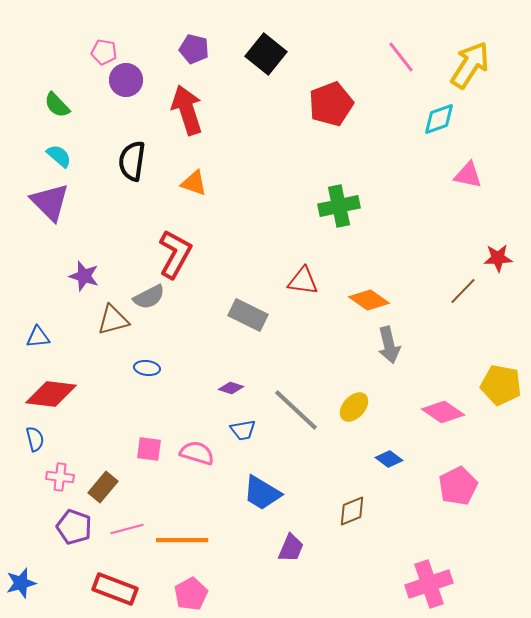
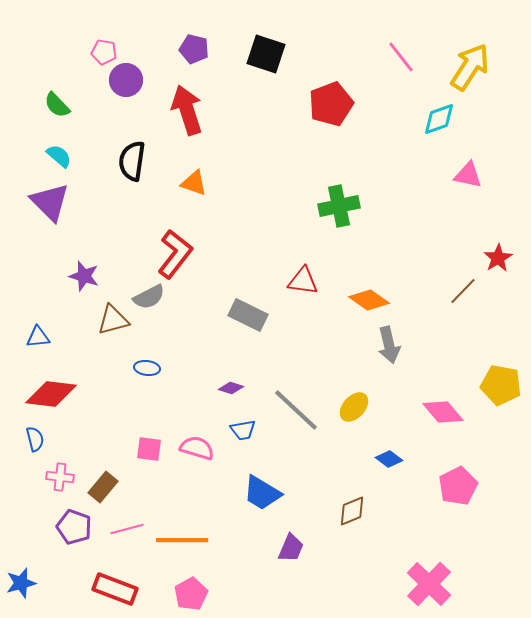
black square at (266, 54): rotated 21 degrees counterclockwise
yellow arrow at (470, 65): moved 2 px down
red L-shape at (175, 254): rotated 9 degrees clockwise
red star at (498, 258): rotated 28 degrees counterclockwise
pink diamond at (443, 412): rotated 15 degrees clockwise
pink semicircle at (197, 453): moved 5 px up
pink cross at (429, 584): rotated 27 degrees counterclockwise
